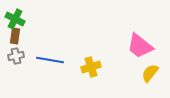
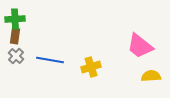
green cross: rotated 30 degrees counterclockwise
gray cross: rotated 35 degrees counterclockwise
yellow semicircle: moved 1 px right, 3 px down; rotated 48 degrees clockwise
